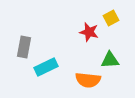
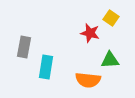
yellow square: rotated 28 degrees counterclockwise
red star: moved 1 px right, 1 px down
cyan rectangle: rotated 55 degrees counterclockwise
